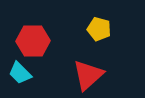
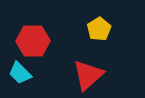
yellow pentagon: rotated 25 degrees clockwise
